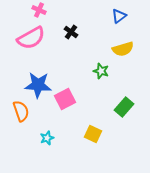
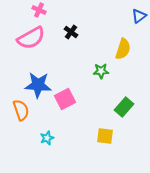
blue triangle: moved 20 px right
yellow semicircle: rotated 55 degrees counterclockwise
green star: rotated 21 degrees counterclockwise
orange semicircle: moved 1 px up
yellow square: moved 12 px right, 2 px down; rotated 18 degrees counterclockwise
